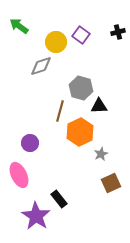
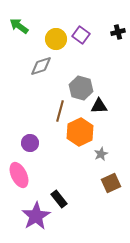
yellow circle: moved 3 px up
purple star: rotated 8 degrees clockwise
